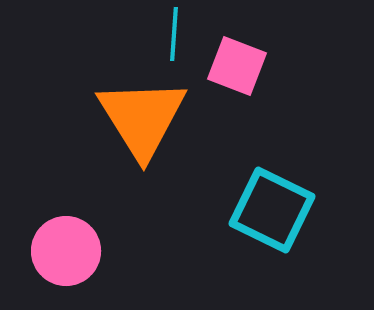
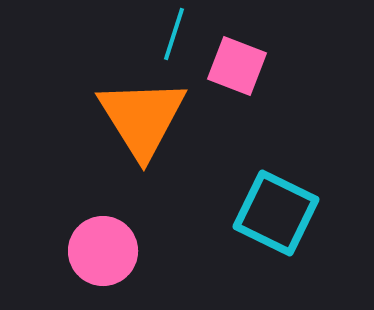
cyan line: rotated 14 degrees clockwise
cyan square: moved 4 px right, 3 px down
pink circle: moved 37 px right
